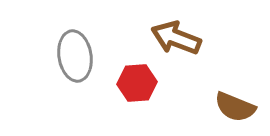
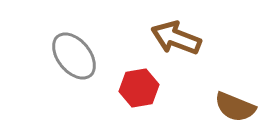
gray ellipse: moved 1 px left; rotated 30 degrees counterclockwise
red hexagon: moved 2 px right, 5 px down; rotated 6 degrees counterclockwise
